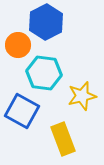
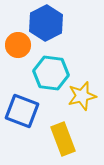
blue hexagon: moved 1 px down
cyan hexagon: moved 7 px right
blue square: rotated 8 degrees counterclockwise
